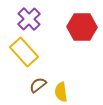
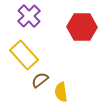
purple cross: moved 3 px up
yellow rectangle: moved 3 px down
brown semicircle: moved 2 px right, 5 px up
